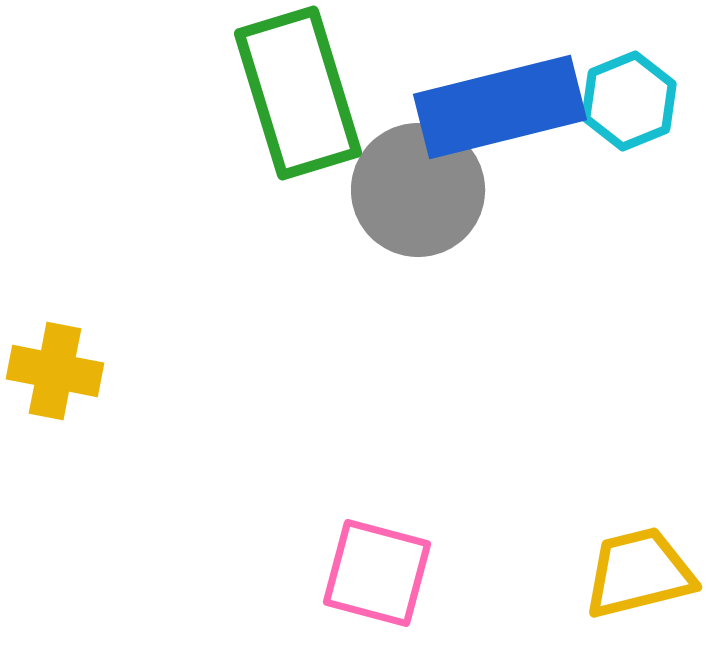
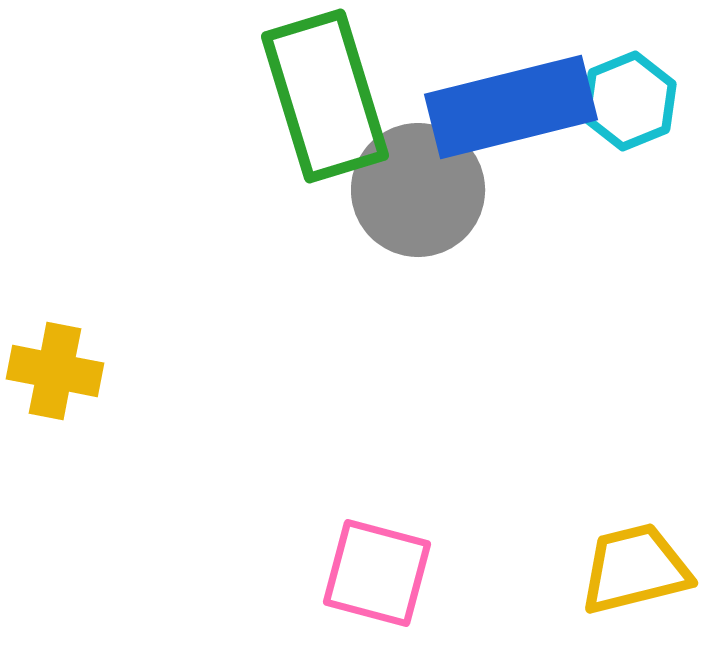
green rectangle: moved 27 px right, 3 px down
blue rectangle: moved 11 px right
yellow trapezoid: moved 4 px left, 4 px up
